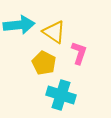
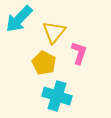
cyan arrow: moved 6 px up; rotated 140 degrees clockwise
yellow triangle: rotated 35 degrees clockwise
cyan cross: moved 4 px left, 1 px down
